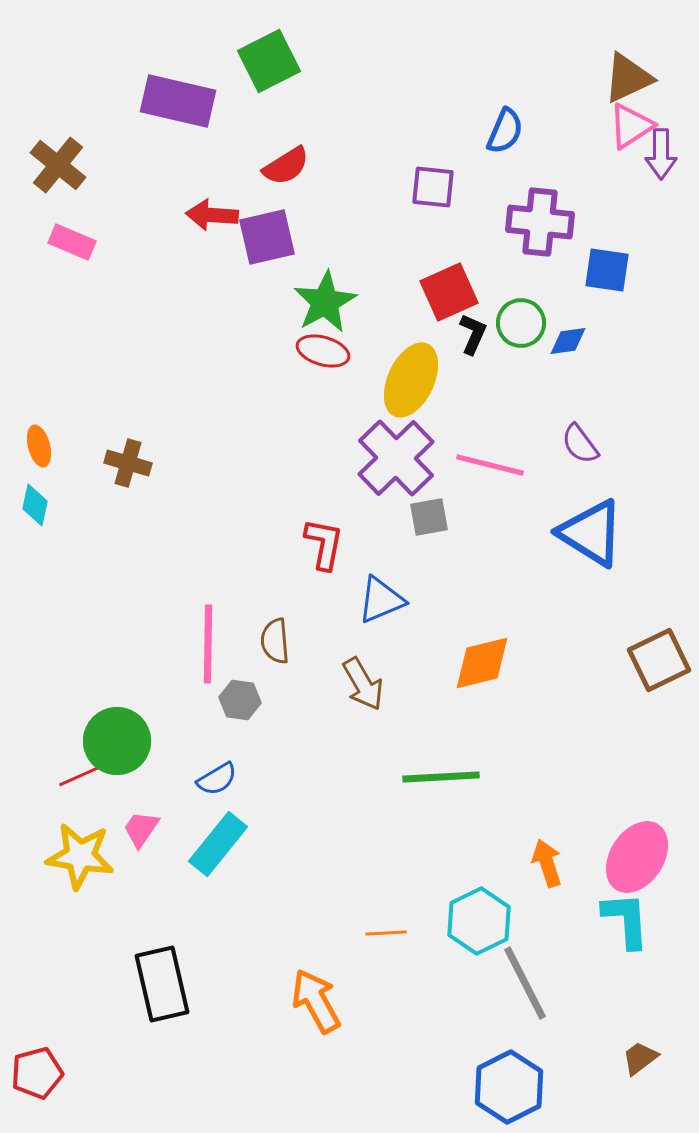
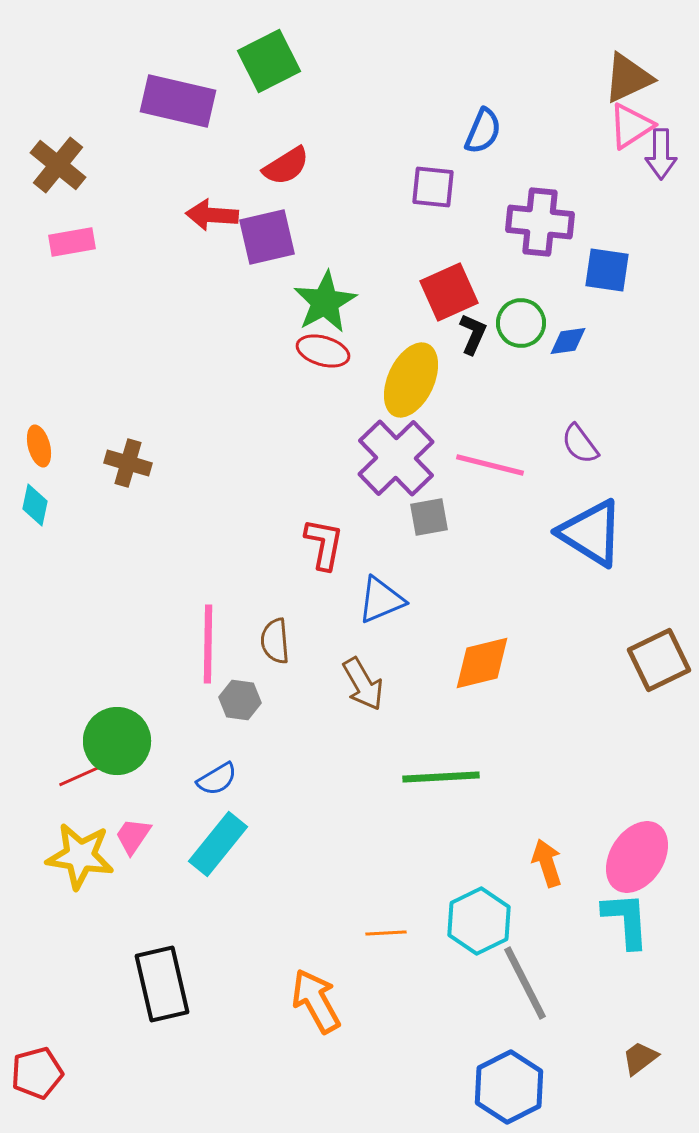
blue semicircle at (505, 131): moved 22 px left
pink rectangle at (72, 242): rotated 33 degrees counterclockwise
pink trapezoid at (141, 829): moved 8 px left, 7 px down
